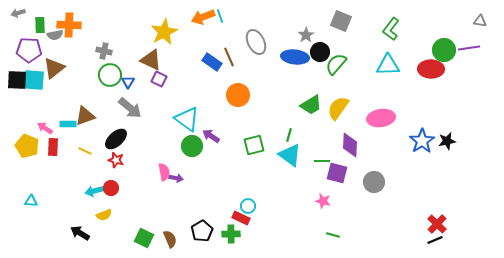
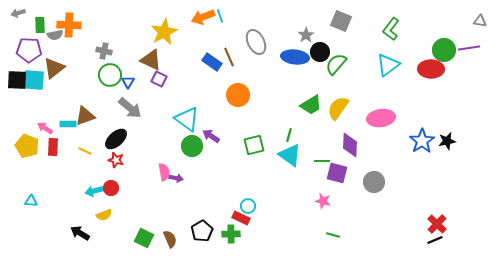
cyan triangle at (388, 65): rotated 35 degrees counterclockwise
